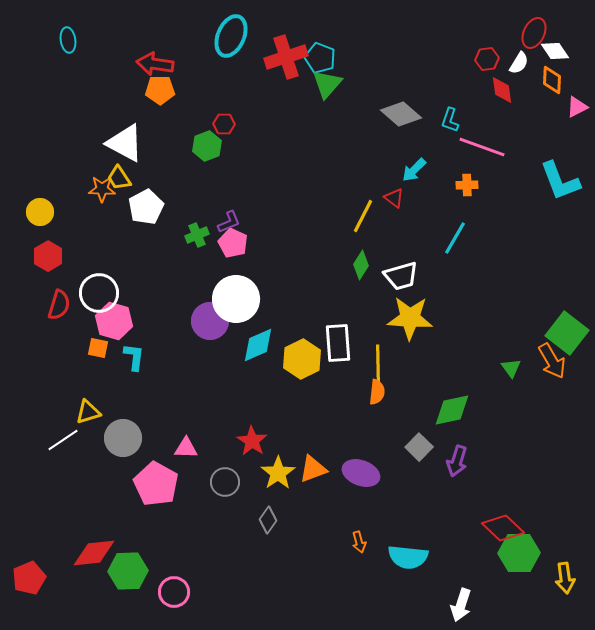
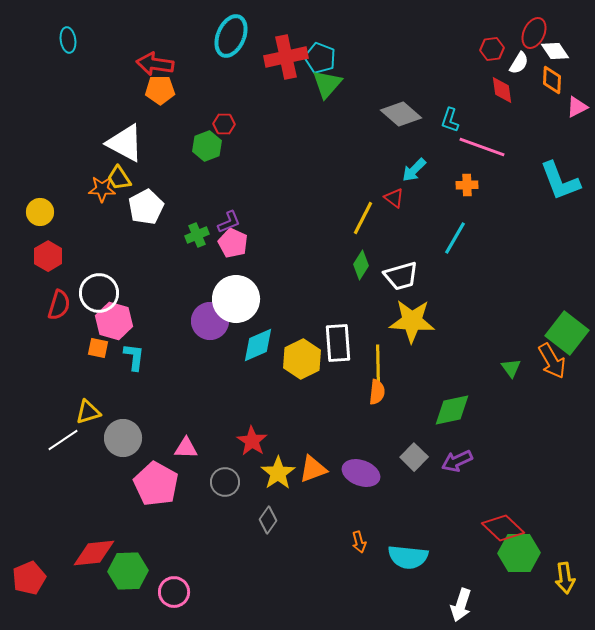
red cross at (286, 57): rotated 6 degrees clockwise
red hexagon at (487, 59): moved 5 px right, 10 px up
yellow line at (363, 216): moved 2 px down
yellow star at (410, 318): moved 2 px right, 3 px down
gray square at (419, 447): moved 5 px left, 10 px down
purple arrow at (457, 461): rotated 48 degrees clockwise
